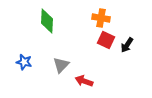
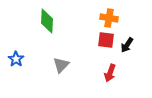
orange cross: moved 8 px right
red square: rotated 18 degrees counterclockwise
blue star: moved 8 px left, 3 px up; rotated 21 degrees clockwise
red arrow: moved 26 px right, 8 px up; rotated 90 degrees counterclockwise
